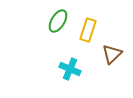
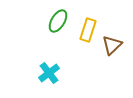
brown triangle: moved 9 px up
cyan cross: moved 21 px left, 4 px down; rotated 30 degrees clockwise
